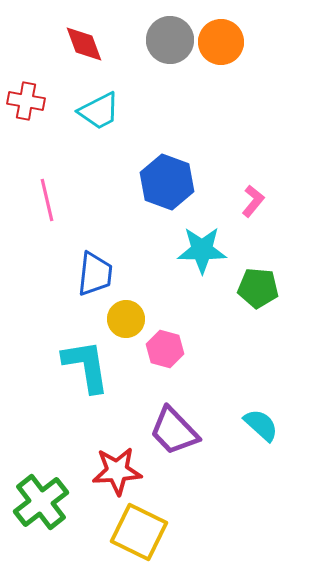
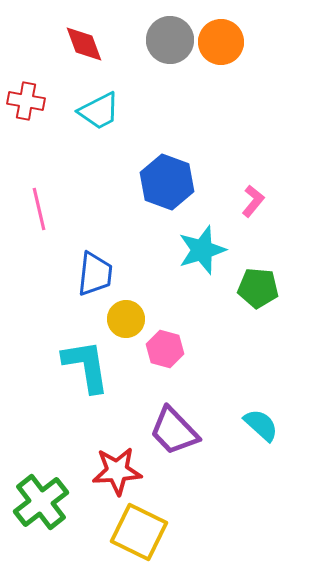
pink line: moved 8 px left, 9 px down
cyan star: rotated 18 degrees counterclockwise
